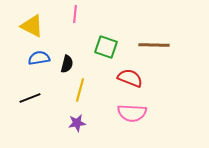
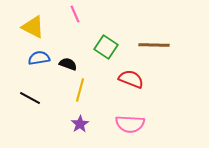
pink line: rotated 30 degrees counterclockwise
yellow triangle: moved 1 px right, 1 px down
green square: rotated 15 degrees clockwise
black semicircle: moved 1 px right; rotated 84 degrees counterclockwise
red semicircle: moved 1 px right, 1 px down
black line: rotated 50 degrees clockwise
pink semicircle: moved 2 px left, 11 px down
purple star: moved 3 px right, 1 px down; rotated 24 degrees counterclockwise
